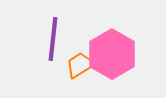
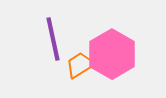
purple line: rotated 18 degrees counterclockwise
